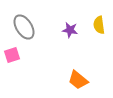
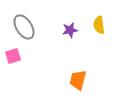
purple star: rotated 21 degrees counterclockwise
pink square: moved 1 px right, 1 px down
orange trapezoid: rotated 65 degrees clockwise
